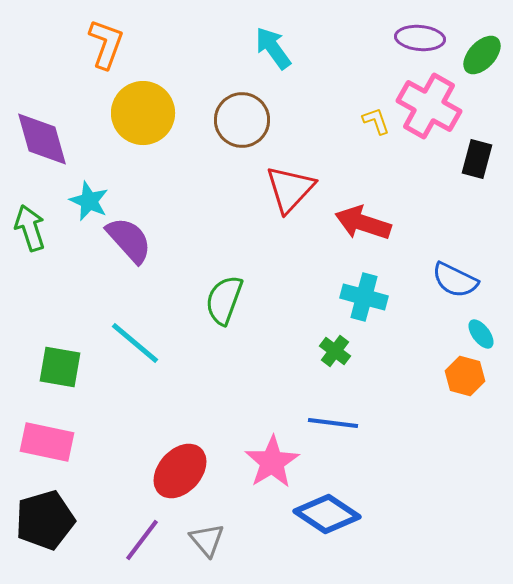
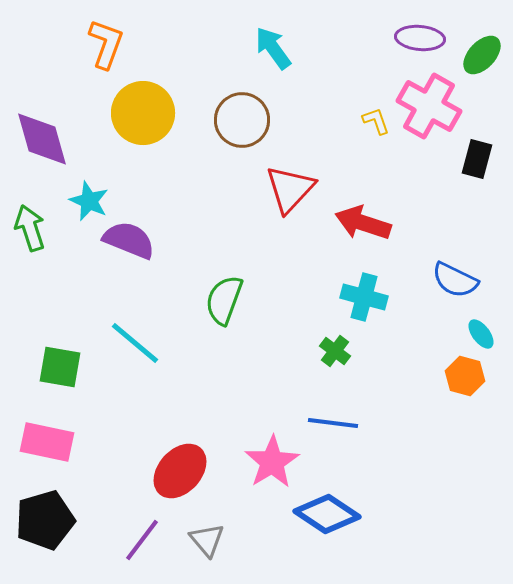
purple semicircle: rotated 26 degrees counterclockwise
